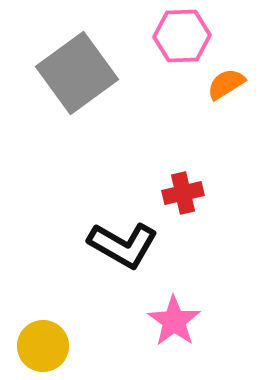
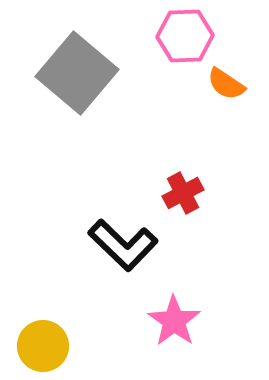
pink hexagon: moved 3 px right
gray square: rotated 14 degrees counterclockwise
orange semicircle: rotated 114 degrees counterclockwise
red cross: rotated 15 degrees counterclockwise
black L-shape: rotated 14 degrees clockwise
